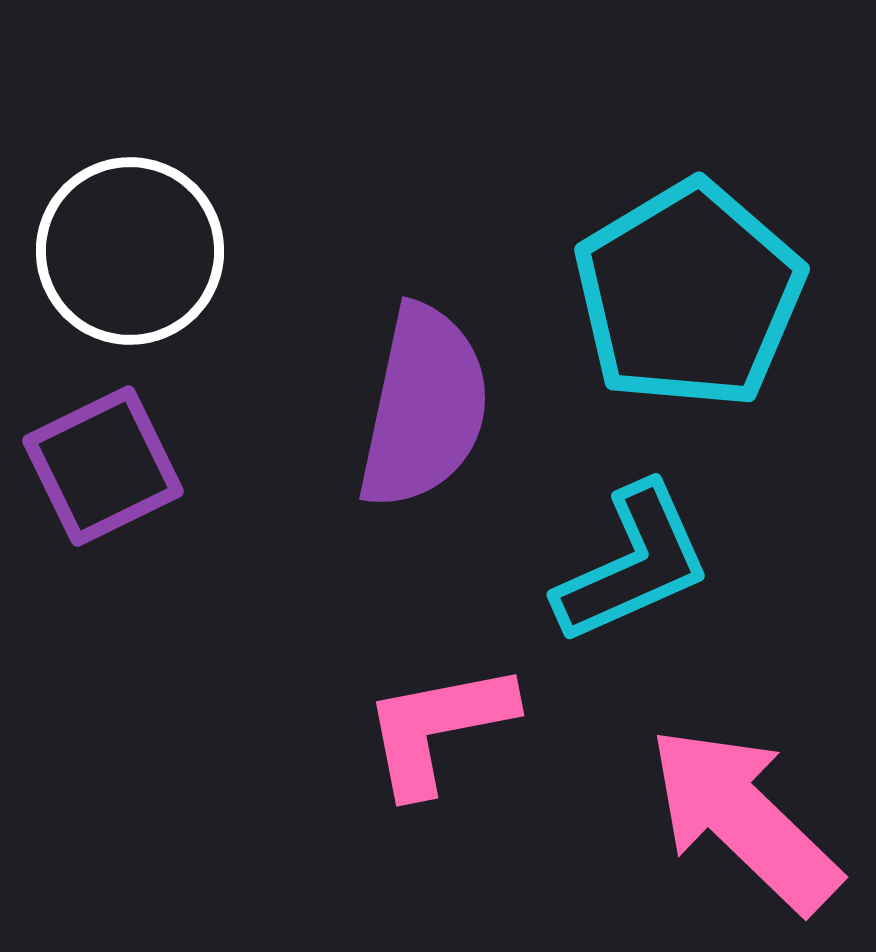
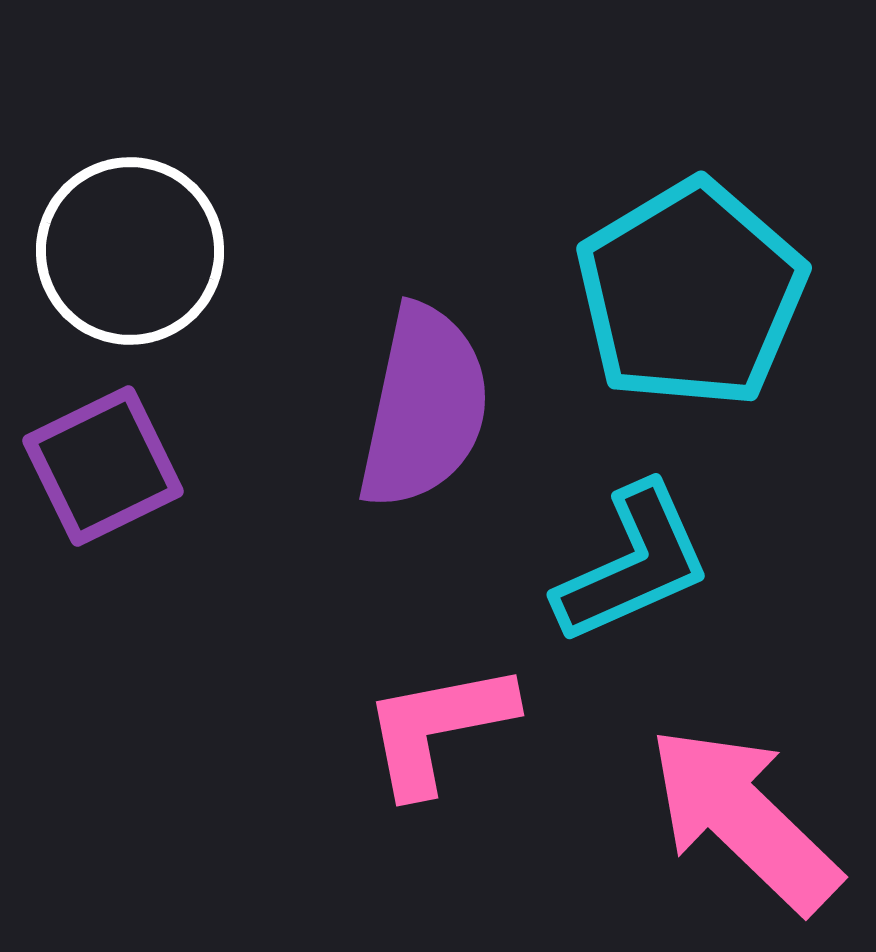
cyan pentagon: moved 2 px right, 1 px up
